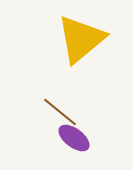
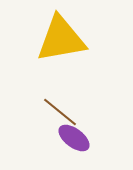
yellow triangle: moved 20 px left; rotated 30 degrees clockwise
